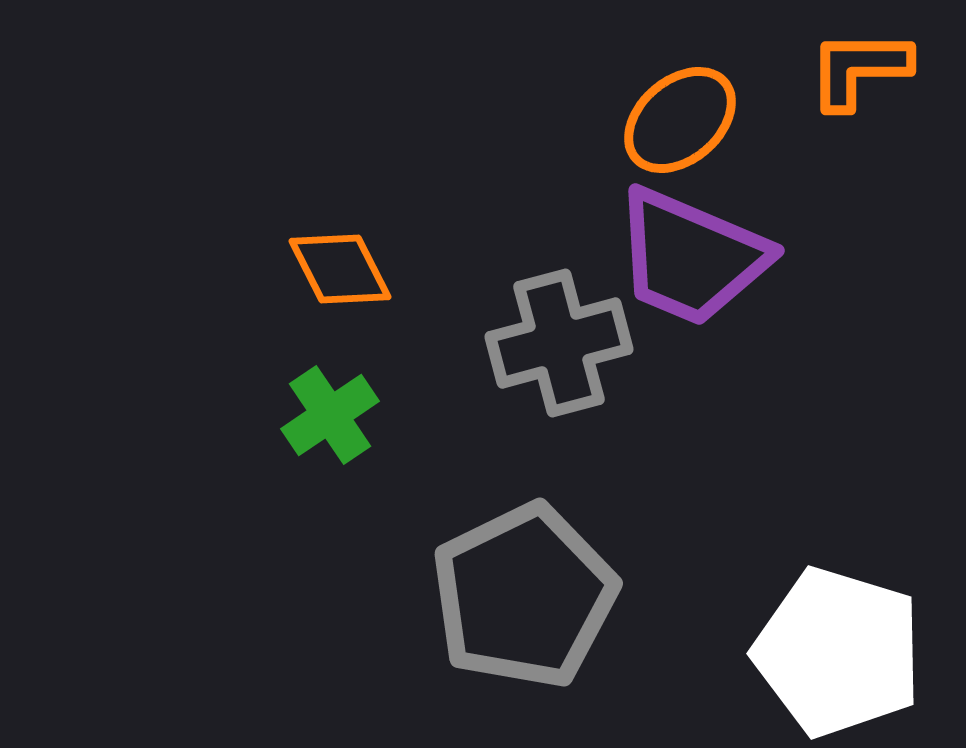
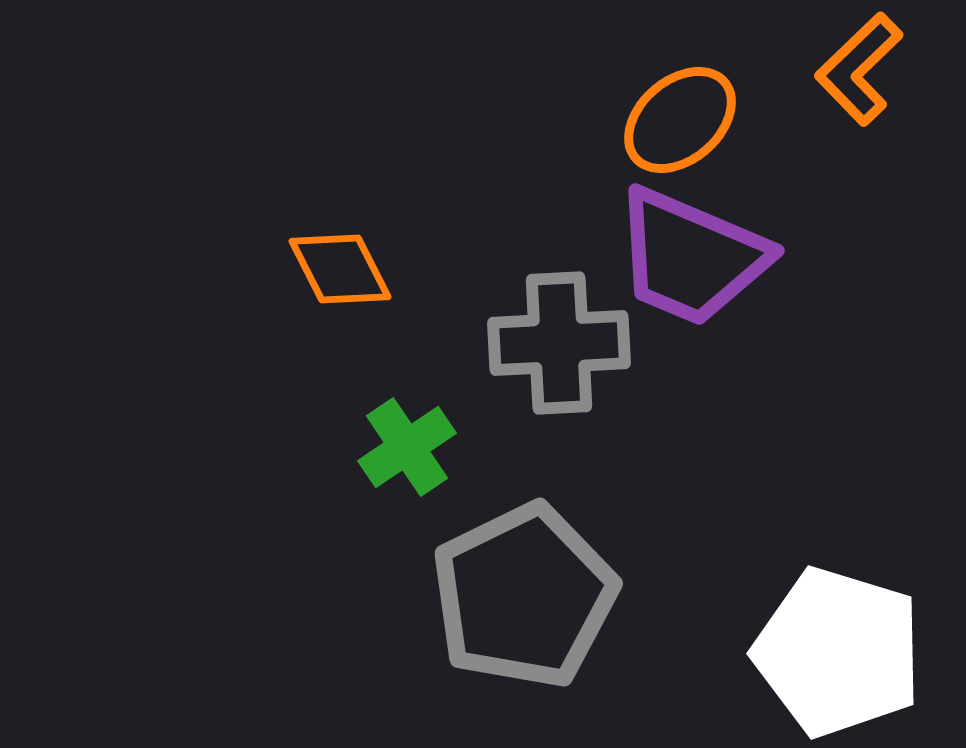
orange L-shape: rotated 44 degrees counterclockwise
gray cross: rotated 12 degrees clockwise
green cross: moved 77 px right, 32 px down
